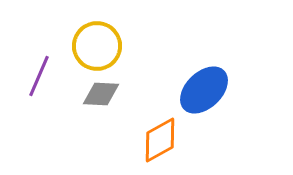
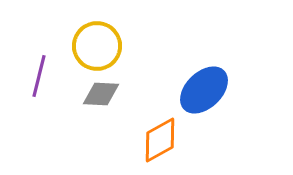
purple line: rotated 9 degrees counterclockwise
